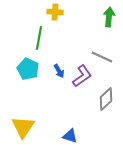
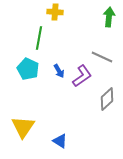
gray diamond: moved 1 px right
blue triangle: moved 10 px left, 5 px down; rotated 14 degrees clockwise
